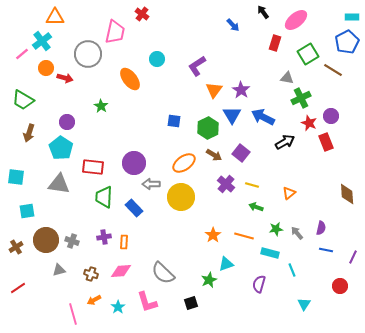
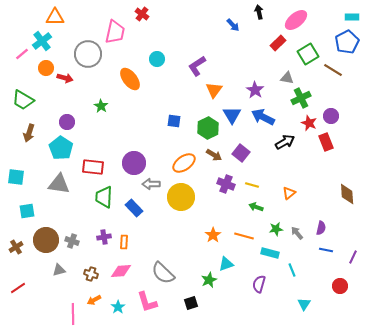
black arrow at (263, 12): moved 4 px left; rotated 24 degrees clockwise
red rectangle at (275, 43): moved 3 px right; rotated 28 degrees clockwise
purple star at (241, 90): moved 14 px right
purple cross at (226, 184): rotated 18 degrees counterclockwise
pink line at (73, 314): rotated 15 degrees clockwise
